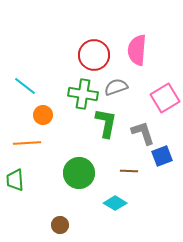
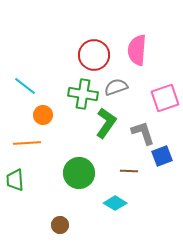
pink square: rotated 12 degrees clockwise
green L-shape: rotated 24 degrees clockwise
